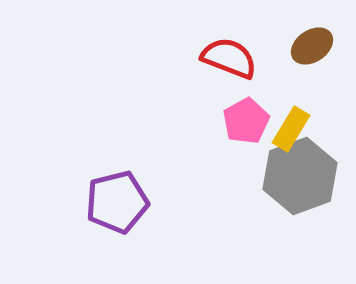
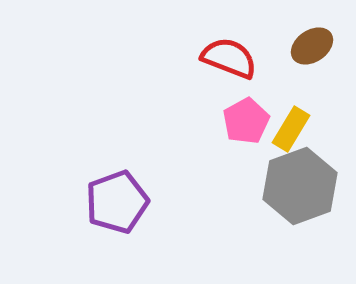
gray hexagon: moved 10 px down
purple pentagon: rotated 6 degrees counterclockwise
